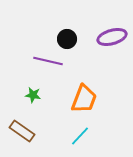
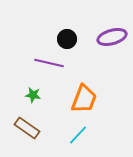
purple line: moved 1 px right, 2 px down
brown rectangle: moved 5 px right, 3 px up
cyan line: moved 2 px left, 1 px up
